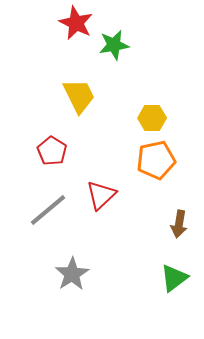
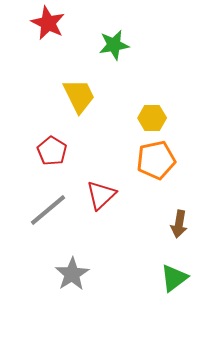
red star: moved 28 px left
